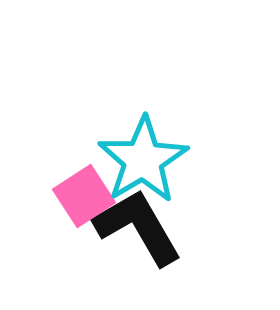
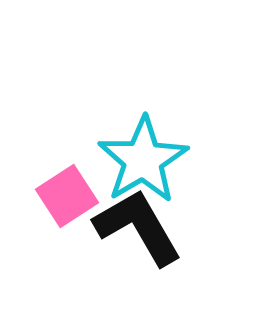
pink square: moved 17 px left
